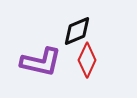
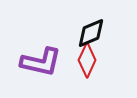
black diamond: moved 14 px right, 2 px down
